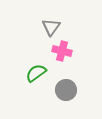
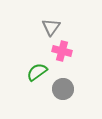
green semicircle: moved 1 px right, 1 px up
gray circle: moved 3 px left, 1 px up
